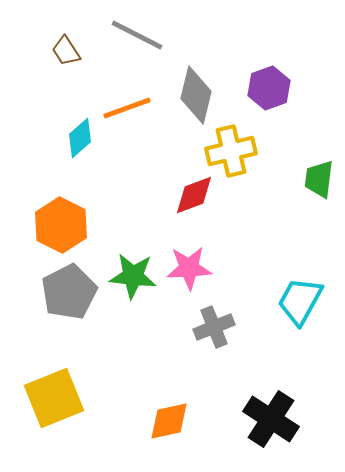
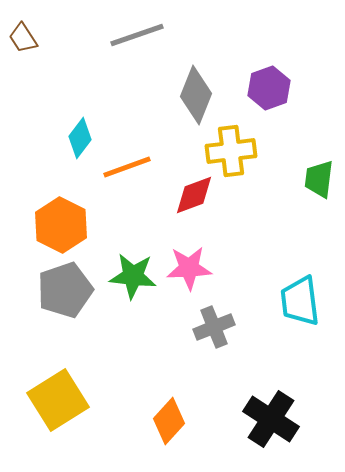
gray line: rotated 46 degrees counterclockwise
brown trapezoid: moved 43 px left, 13 px up
gray diamond: rotated 8 degrees clockwise
orange line: moved 59 px down
cyan diamond: rotated 12 degrees counterclockwise
yellow cross: rotated 6 degrees clockwise
gray pentagon: moved 4 px left, 2 px up; rotated 8 degrees clockwise
cyan trapezoid: rotated 36 degrees counterclockwise
yellow square: moved 4 px right, 2 px down; rotated 10 degrees counterclockwise
orange diamond: rotated 36 degrees counterclockwise
